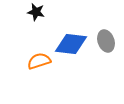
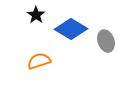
black star: moved 3 px down; rotated 24 degrees clockwise
blue diamond: moved 15 px up; rotated 24 degrees clockwise
